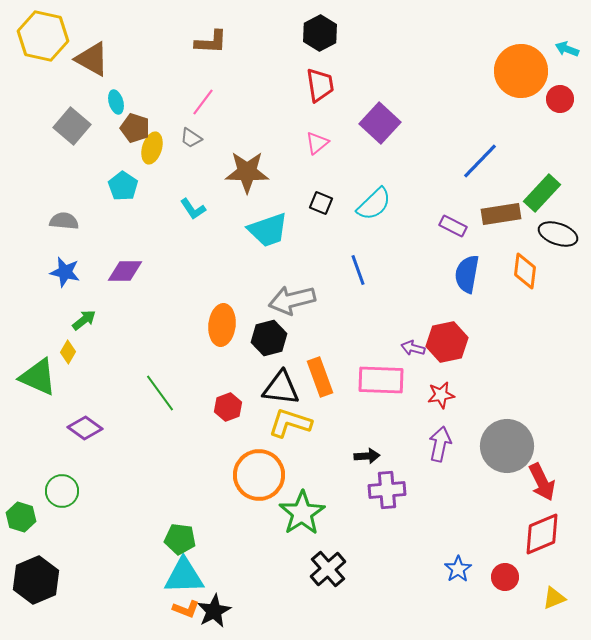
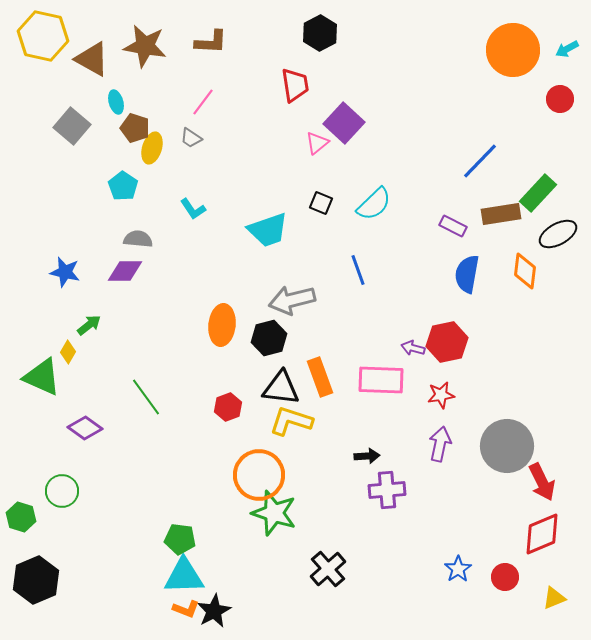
cyan arrow at (567, 49): rotated 50 degrees counterclockwise
orange circle at (521, 71): moved 8 px left, 21 px up
red trapezoid at (320, 85): moved 25 px left
purple square at (380, 123): moved 36 px left
brown star at (247, 172): moved 102 px left, 126 px up; rotated 9 degrees clockwise
green rectangle at (542, 193): moved 4 px left
gray semicircle at (64, 221): moved 74 px right, 18 px down
black ellipse at (558, 234): rotated 48 degrees counterclockwise
green arrow at (84, 320): moved 5 px right, 5 px down
green triangle at (38, 377): moved 4 px right
green line at (160, 393): moved 14 px left, 4 px down
yellow L-shape at (290, 423): moved 1 px right, 2 px up
green star at (302, 513): moved 28 px left; rotated 21 degrees counterclockwise
